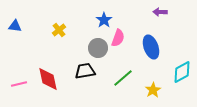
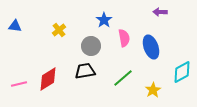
pink semicircle: moved 6 px right; rotated 30 degrees counterclockwise
gray circle: moved 7 px left, 2 px up
red diamond: rotated 70 degrees clockwise
